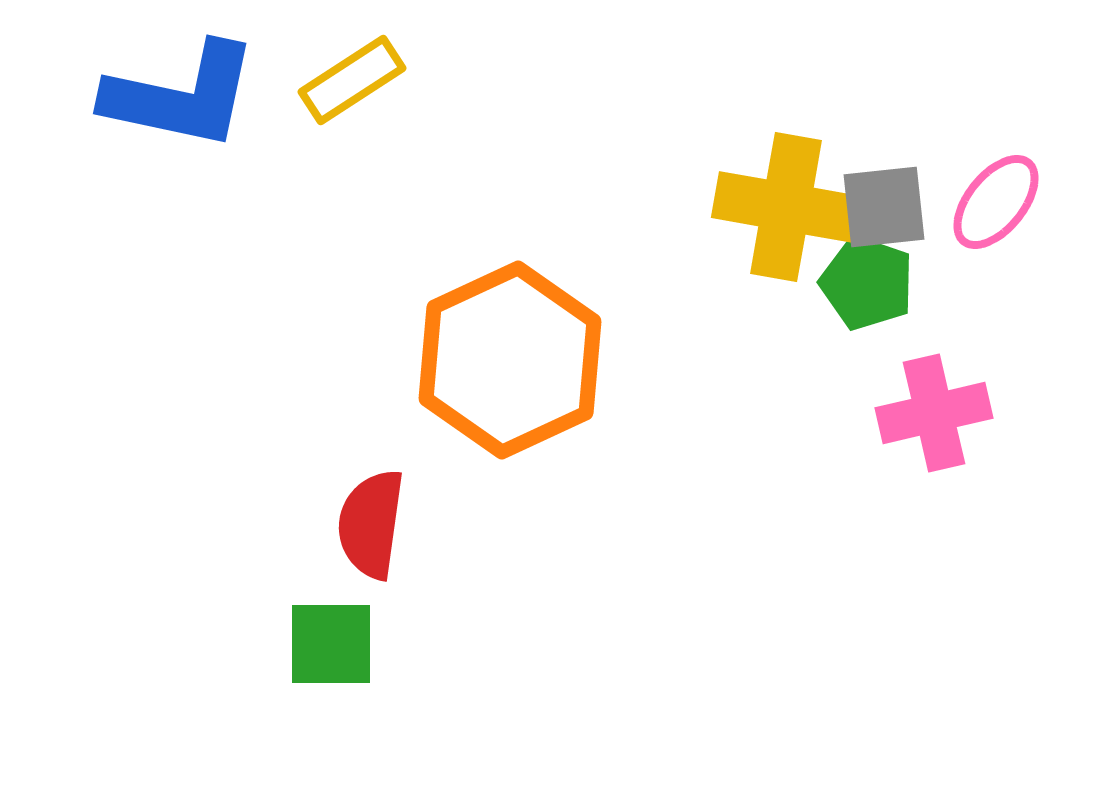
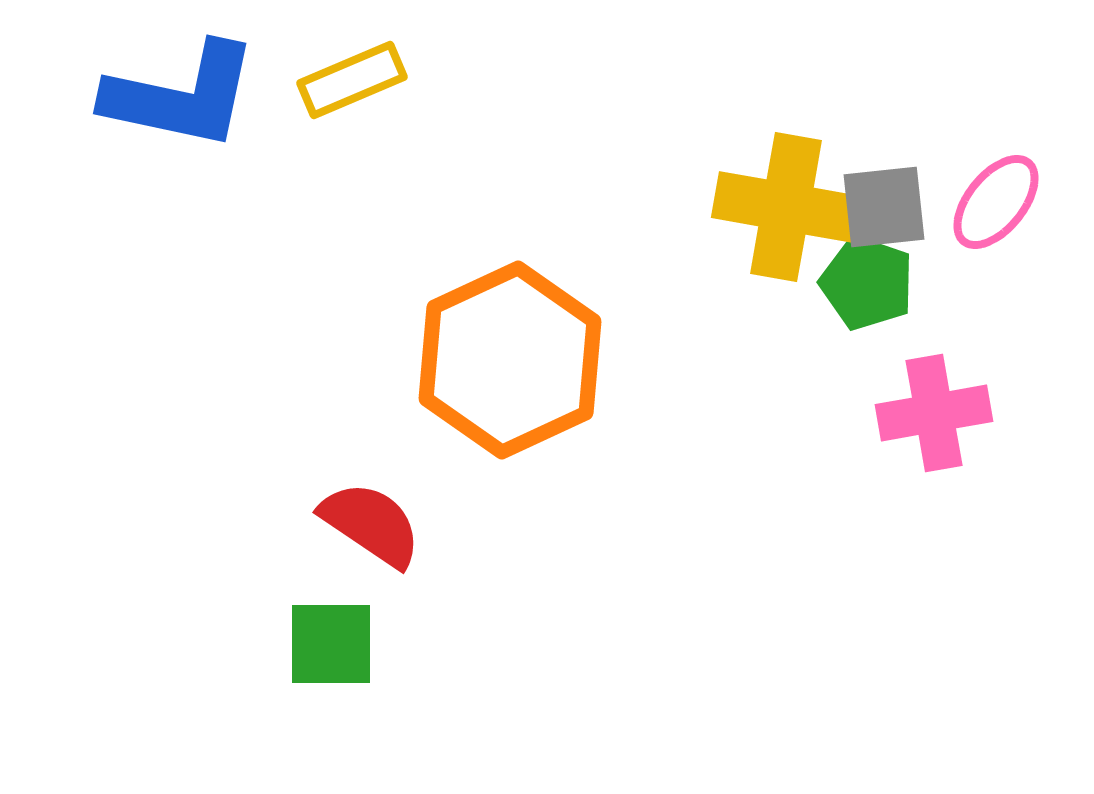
yellow rectangle: rotated 10 degrees clockwise
pink cross: rotated 3 degrees clockwise
red semicircle: rotated 116 degrees clockwise
